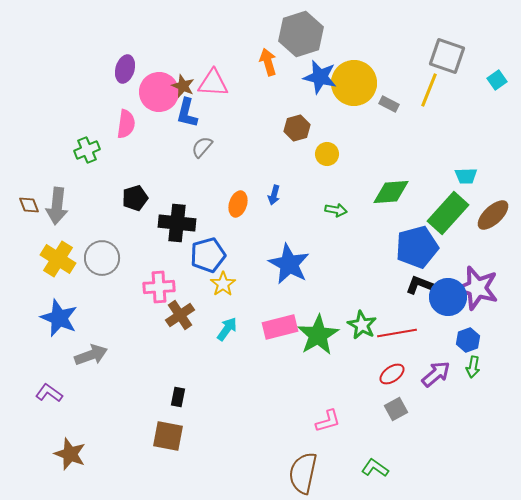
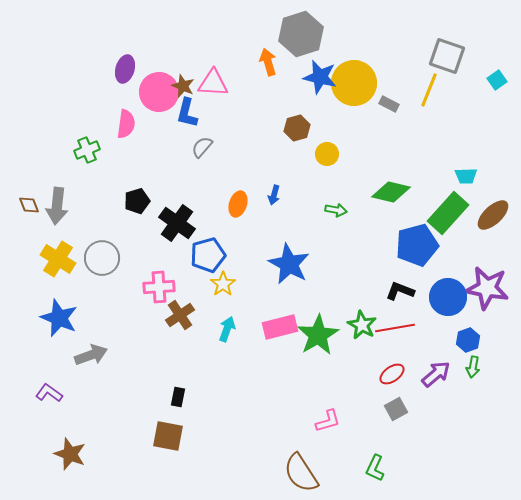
green diamond at (391, 192): rotated 18 degrees clockwise
black pentagon at (135, 198): moved 2 px right, 3 px down
black cross at (177, 223): rotated 30 degrees clockwise
blue pentagon at (417, 247): moved 2 px up
black L-shape at (420, 285): moved 20 px left, 6 px down
purple star at (477, 288): moved 10 px right; rotated 6 degrees counterclockwise
cyan arrow at (227, 329): rotated 15 degrees counterclockwise
red line at (397, 333): moved 2 px left, 5 px up
green L-shape at (375, 468): rotated 100 degrees counterclockwise
brown semicircle at (303, 473): moved 2 px left; rotated 45 degrees counterclockwise
